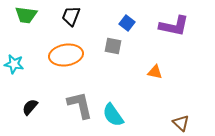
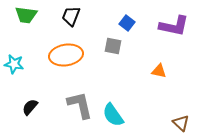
orange triangle: moved 4 px right, 1 px up
